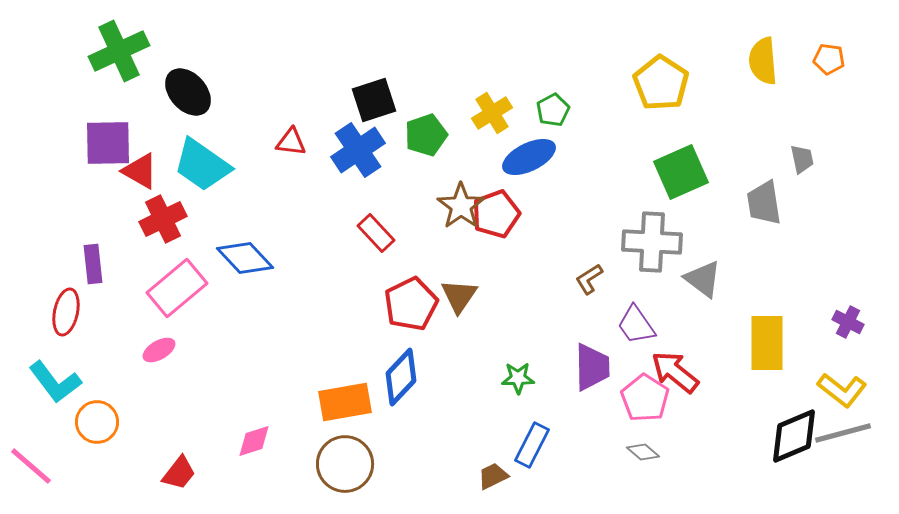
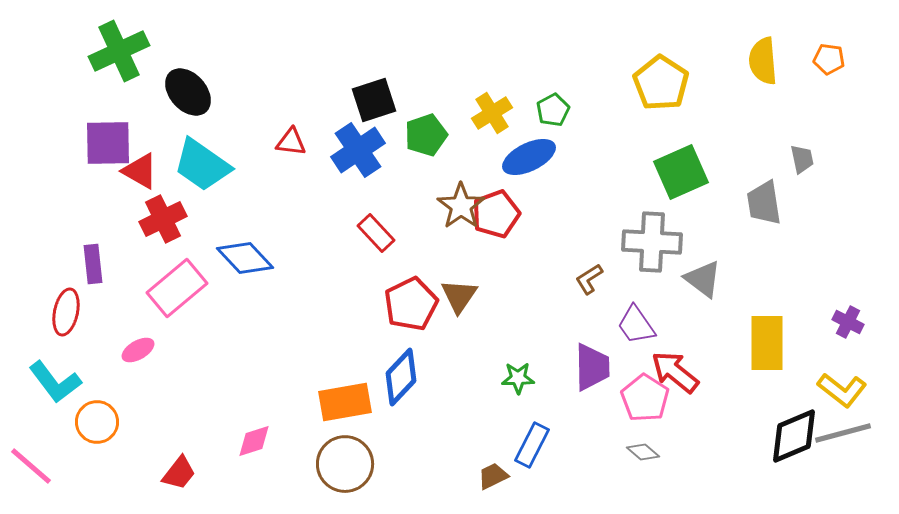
pink ellipse at (159, 350): moved 21 px left
